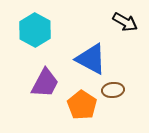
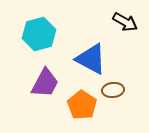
cyan hexagon: moved 4 px right, 4 px down; rotated 16 degrees clockwise
